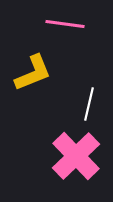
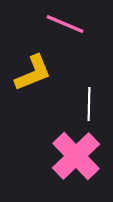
pink line: rotated 15 degrees clockwise
white line: rotated 12 degrees counterclockwise
